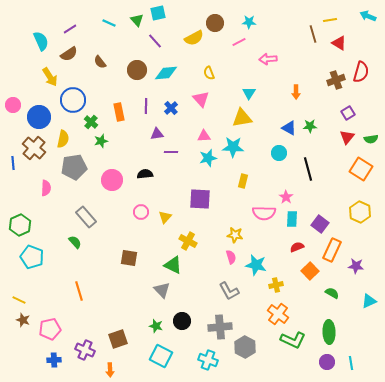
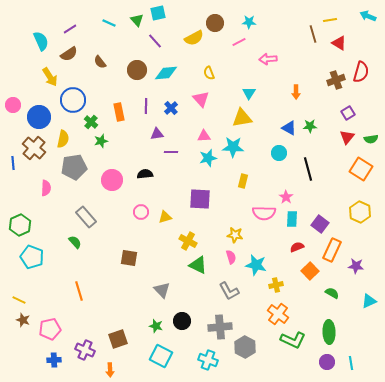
yellow triangle at (165, 217): rotated 32 degrees clockwise
green triangle at (173, 265): moved 25 px right
